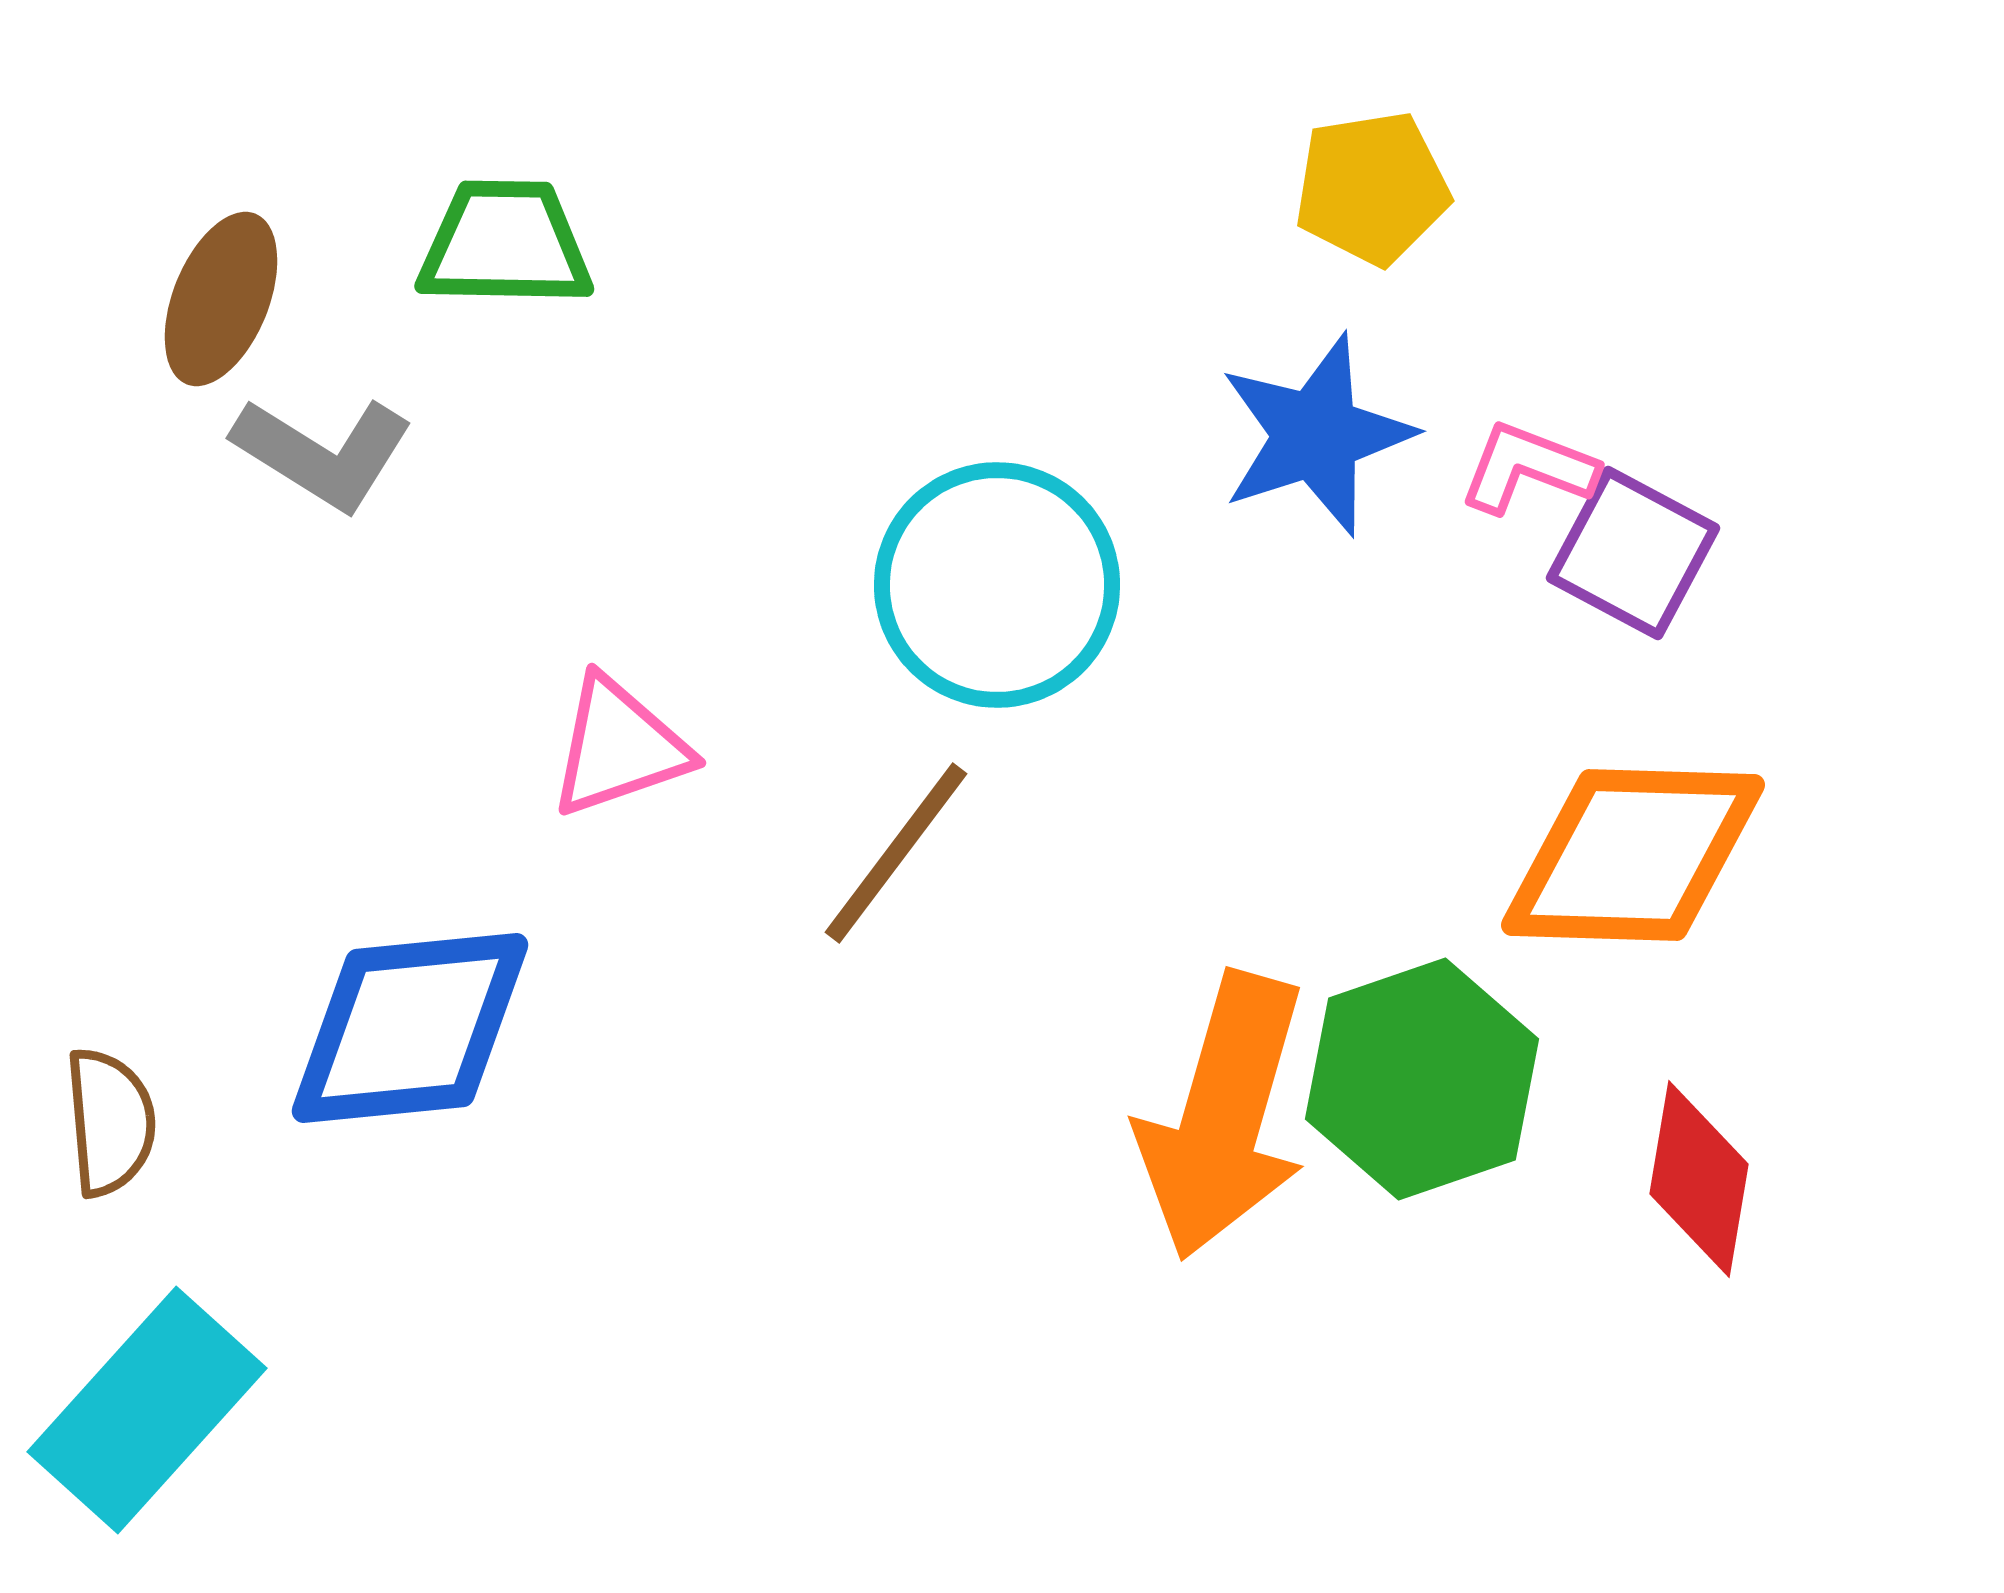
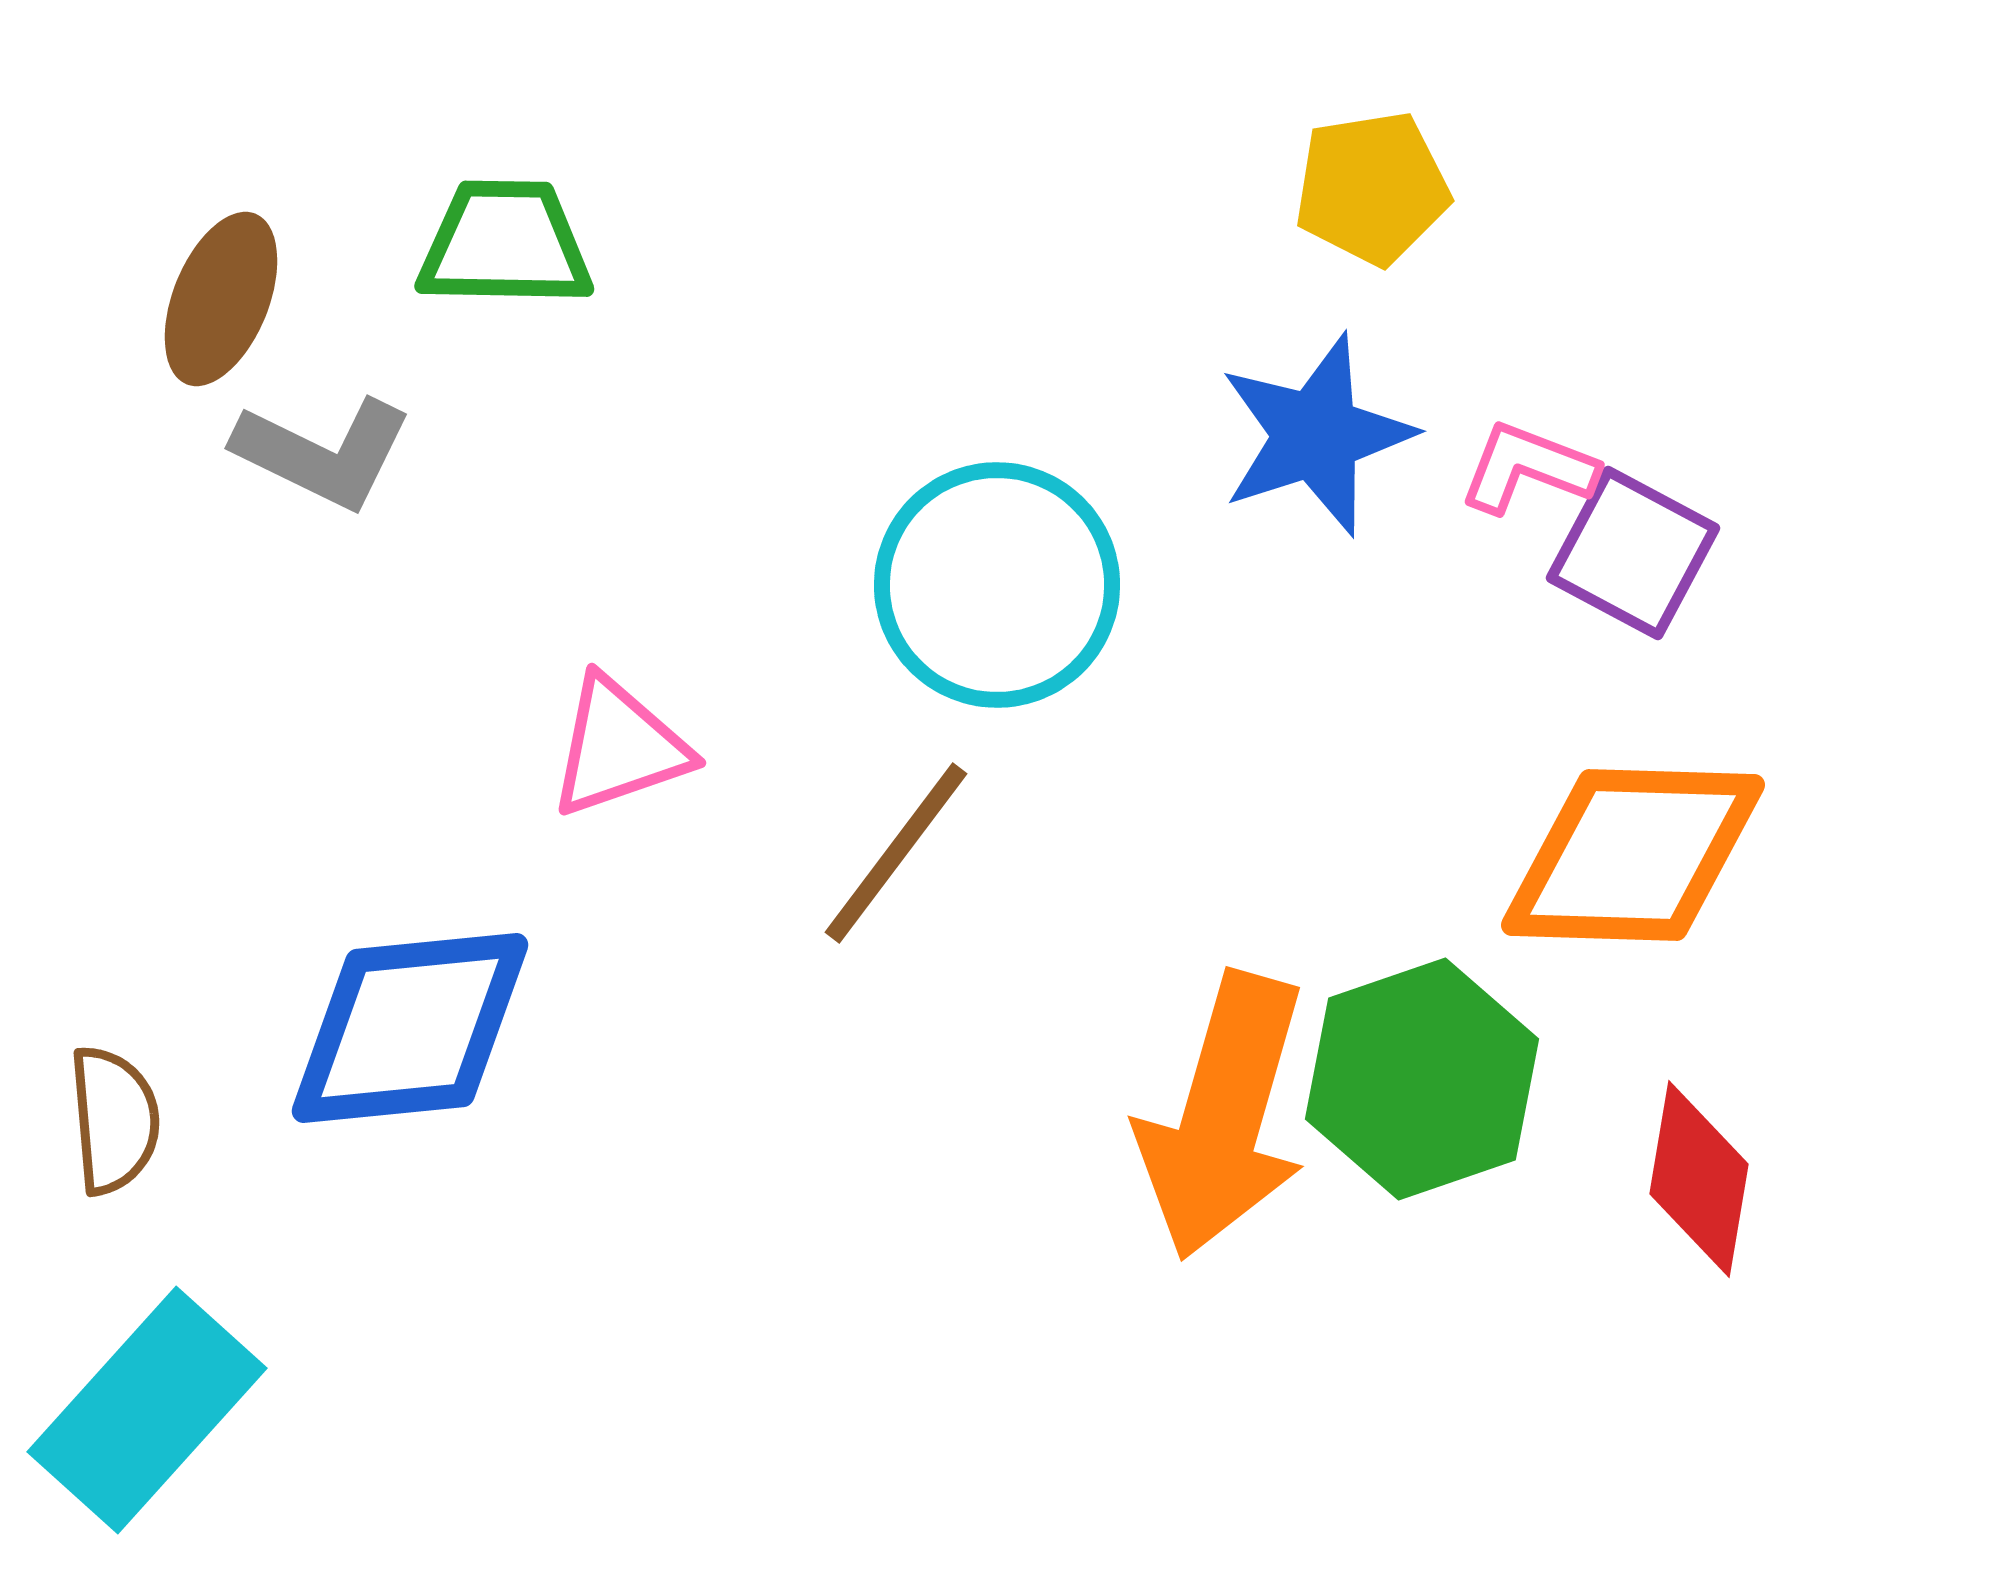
gray L-shape: rotated 6 degrees counterclockwise
brown semicircle: moved 4 px right, 2 px up
